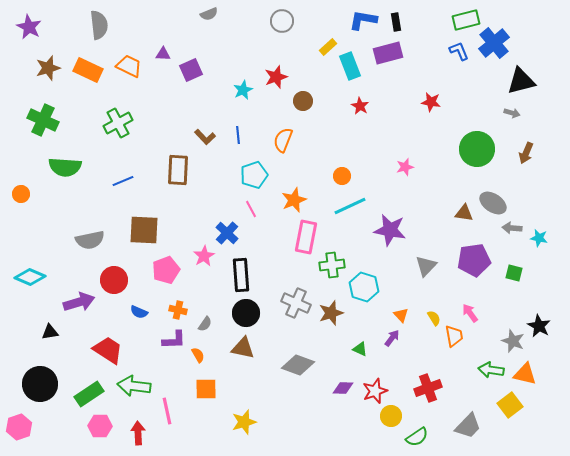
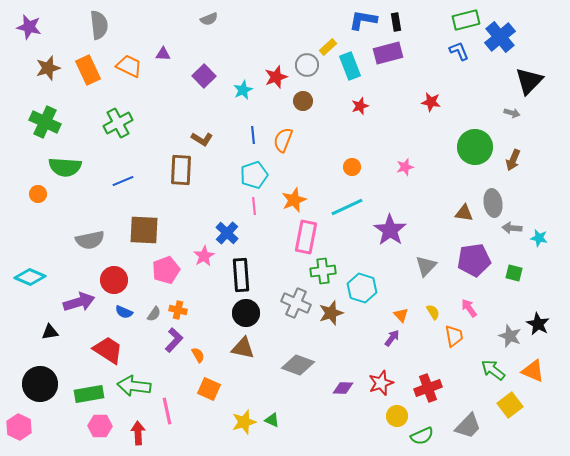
gray semicircle at (209, 14): moved 5 px down
gray circle at (282, 21): moved 25 px right, 44 px down
purple star at (29, 27): rotated 15 degrees counterclockwise
blue cross at (494, 43): moved 6 px right, 6 px up
orange rectangle at (88, 70): rotated 40 degrees clockwise
purple square at (191, 70): moved 13 px right, 6 px down; rotated 20 degrees counterclockwise
black triangle at (521, 81): moved 8 px right; rotated 32 degrees counterclockwise
red star at (360, 106): rotated 24 degrees clockwise
green cross at (43, 120): moved 2 px right, 2 px down
blue line at (238, 135): moved 15 px right
brown L-shape at (205, 137): moved 3 px left, 2 px down; rotated 15 degrees counterclockwise
green circle at (477, 149): moved 2 px left, 2 px up
brown arrow at (526, 153): moved 13 px left, 7 px down
brown rectangle at (178, 170): moved 3 px right
orange circle at (342, 176): moved 10 px right, 9 px up
orange circle at (21, 194): moved 17 px right
gray ellipse at (493, 203): rotated 48 degrees clockwise
cyan line at (350, 206): moved 3 px left, 1 px down
pink line at (251, 209): moved 3 px right, 3 px up; rotated 24 degrees clockwise
purple star at (390, 230): rotated 24 degrees clockwise
green cross at (332, 265): moved 9 px left, 6 px down
cyan hexagon at (364, 287): moved 2 px left, 1 px down
blue semicircle at (139, 312): moved 15 px left
pink arrow at (470, 313): moved 1 px left, 5 px up
yellow semicircle at (434, 318): moved 1 px left, 6 px up
gray semicircle at (205, 324): moved 51 px left, 10 px up
black star at (539, 326): moved 1 px left, 2 px up
purple L-shape at (174, 340): rotated 45 degrees counterclockwise
gray star at (513, 341): moved 3 px left, 5 px up
green triangle at (360, 349): moved 88 px left, 71 px down
green arrow at (491, 370): moved 2 px right; rotated 30 degrees clockwise
orange triangle at (525, 374): moved 8 px right, 3 px up; rotated 10 degrees clockwise
orange square at (206, 389): moved 3 px right; rotated 25 degrees clockwise
red star at (375, 391): moved 6 px right, 8 px up
green rectangle at (89, 394): rotated 24 degrees clockwise
yellow circle at (391, 416): moved 6 px right
pink hexagon at (19, 427): rotated 15 degrees counterclockwise
green semicircle at (417, 437): moved 5 px right, 1 px up; rotated 10 degrees clockwise
